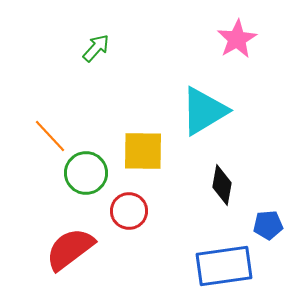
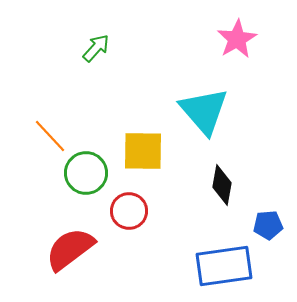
cyan triangle: rotated 40 degrees counterclockwise
